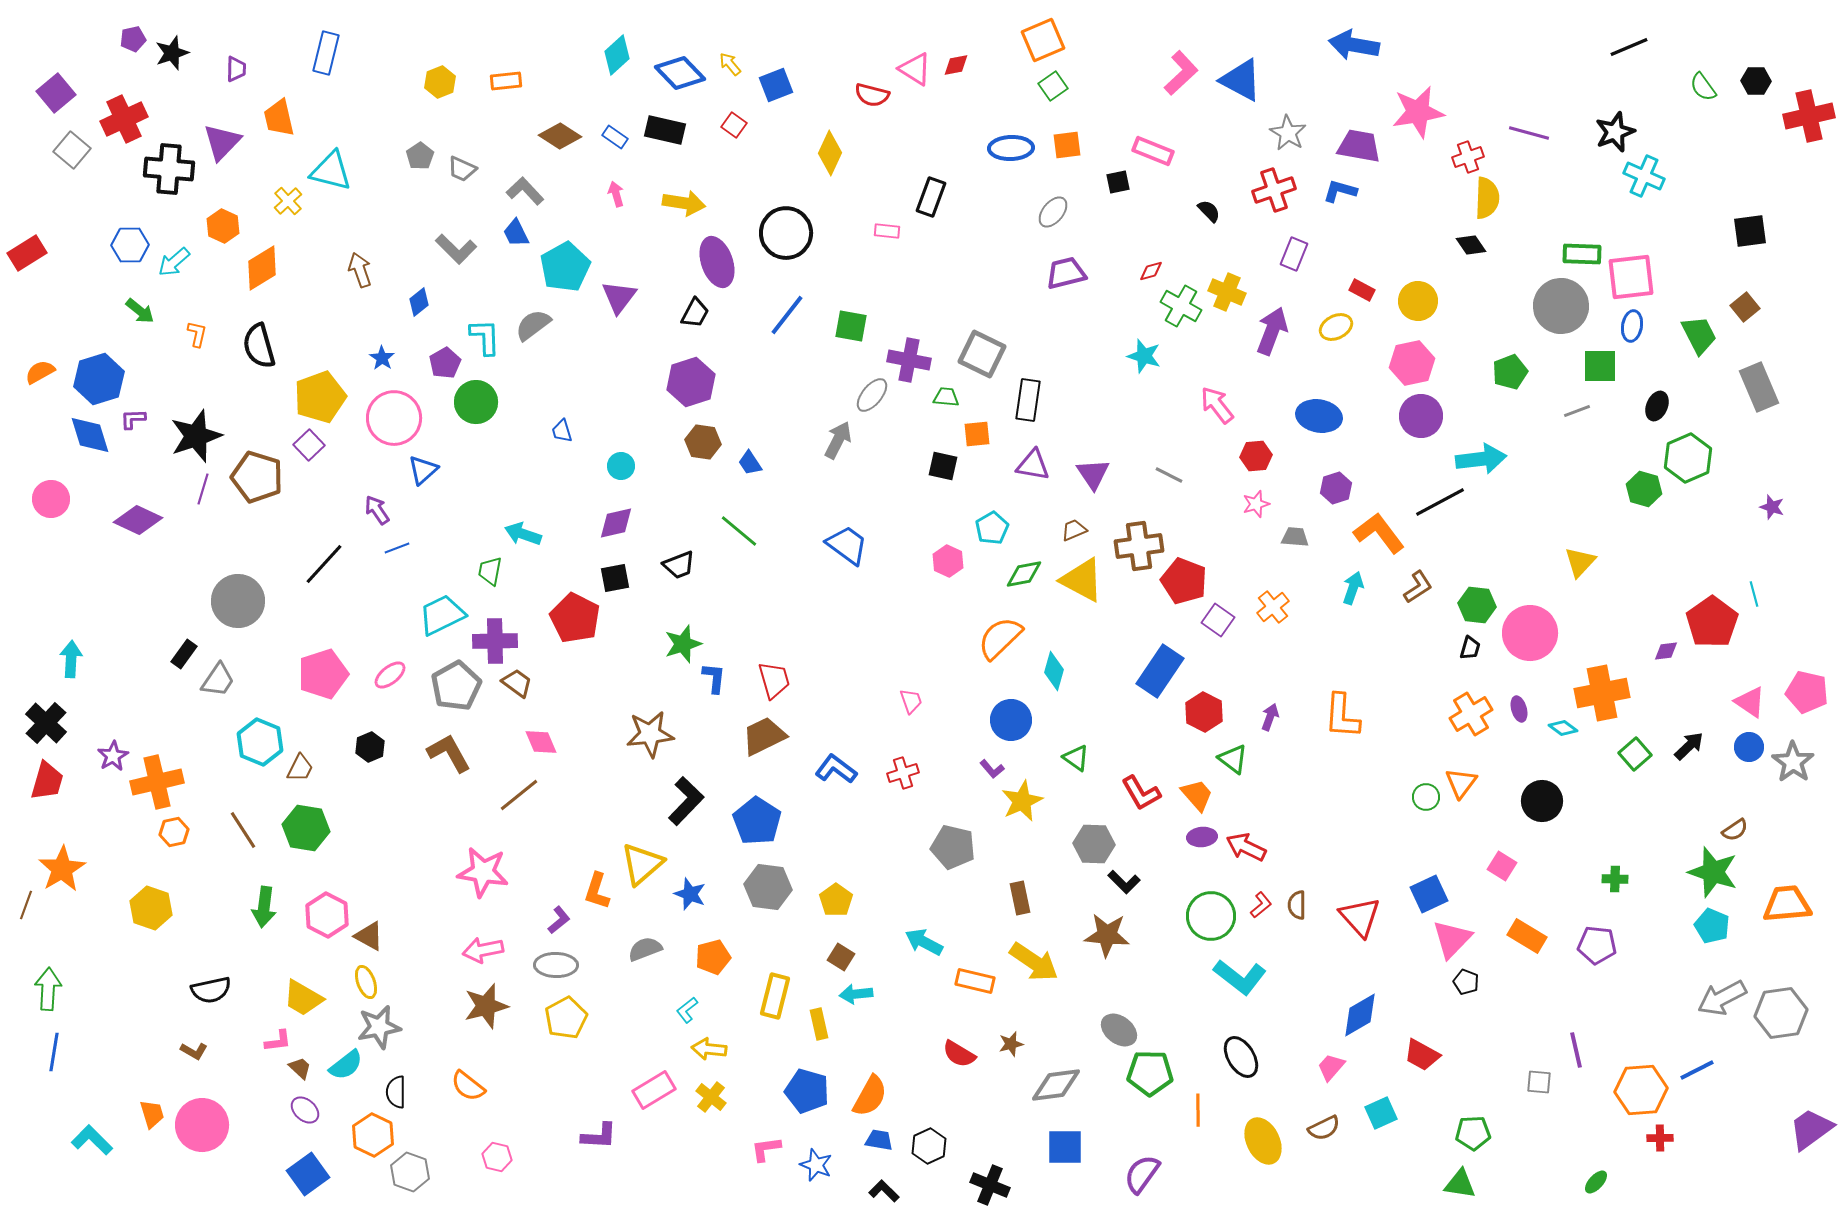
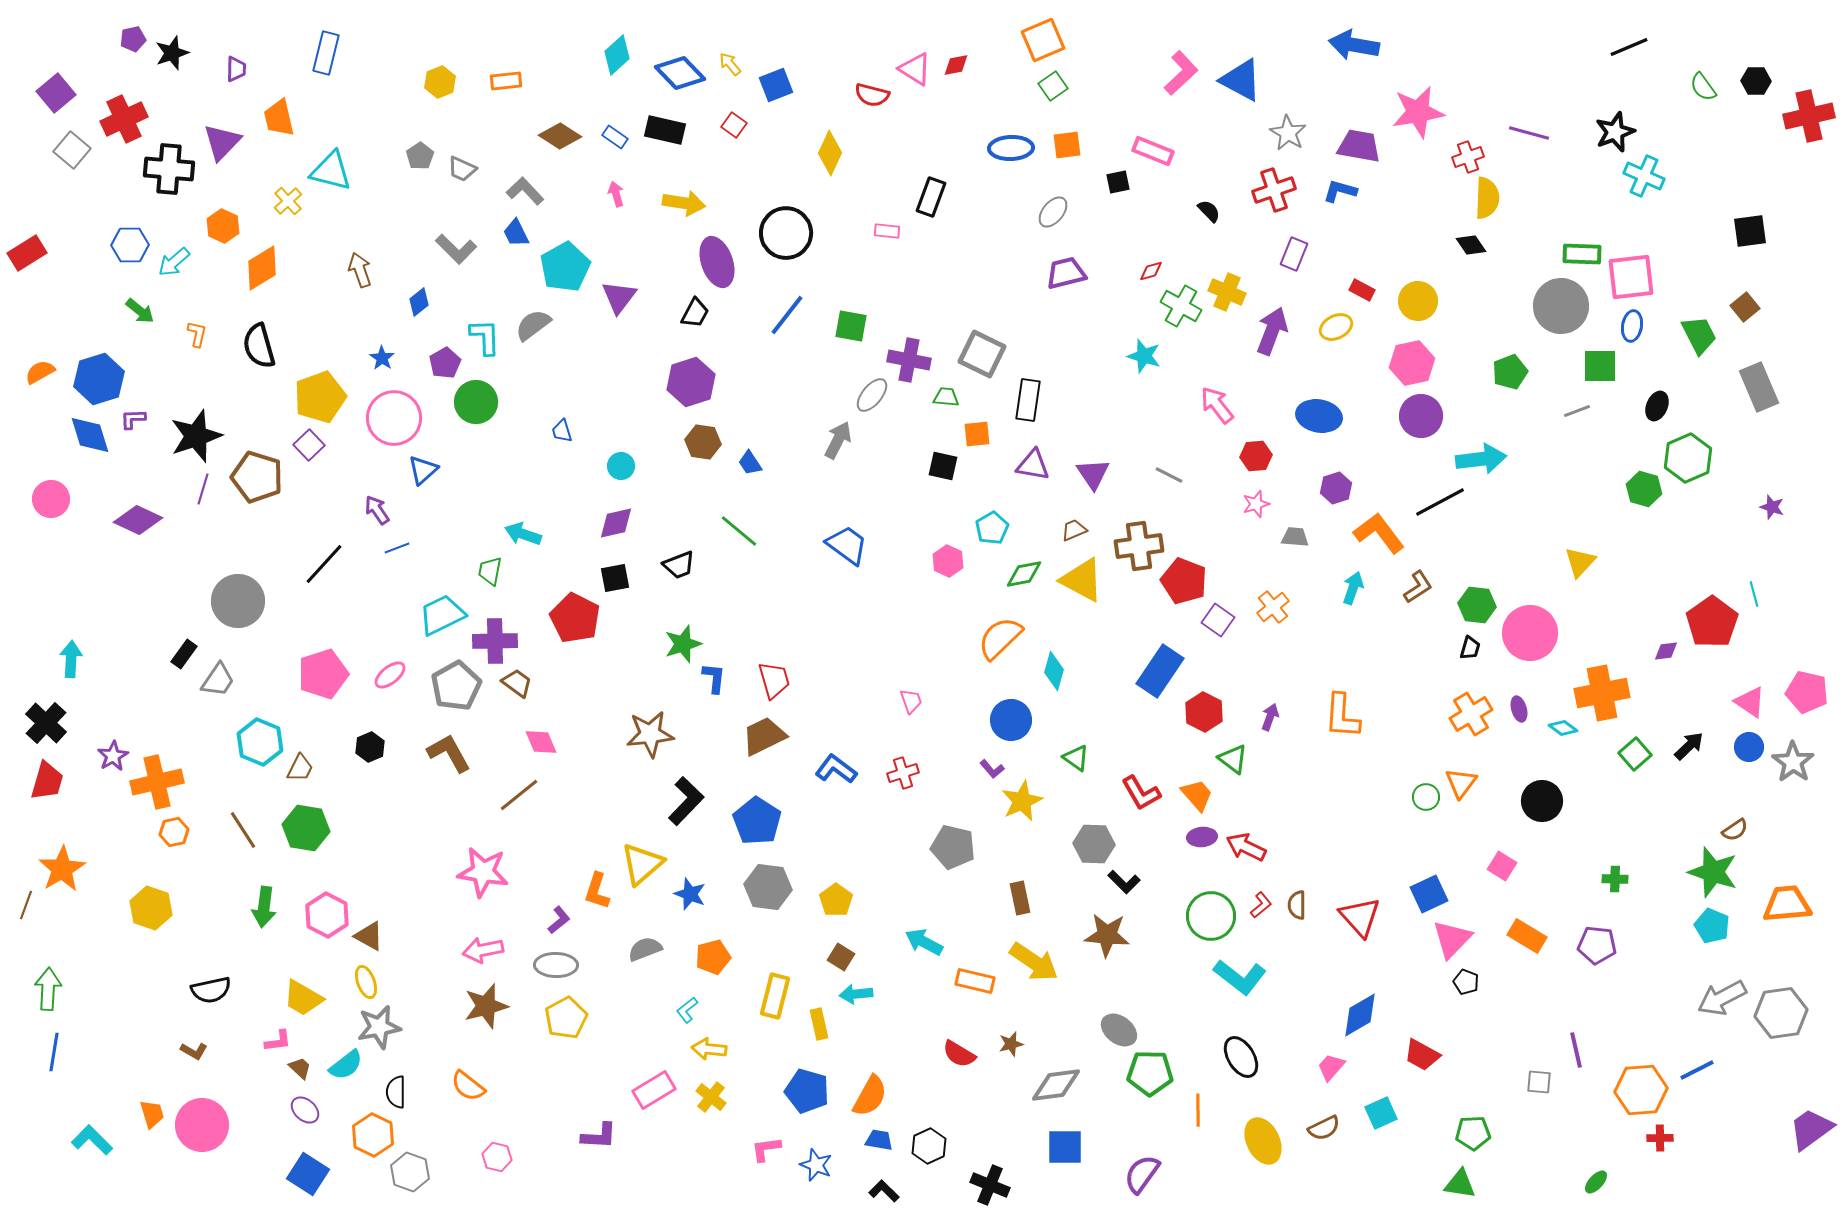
blue square at (308, 1174): rotated 21 degrees counterclockwise
